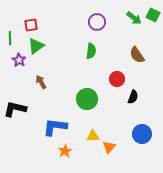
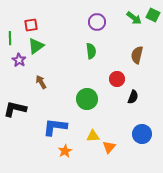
green semicircle: rotated 14 degrees counterclockwise
brown semicircle: rotated 48 degrees clockwise
